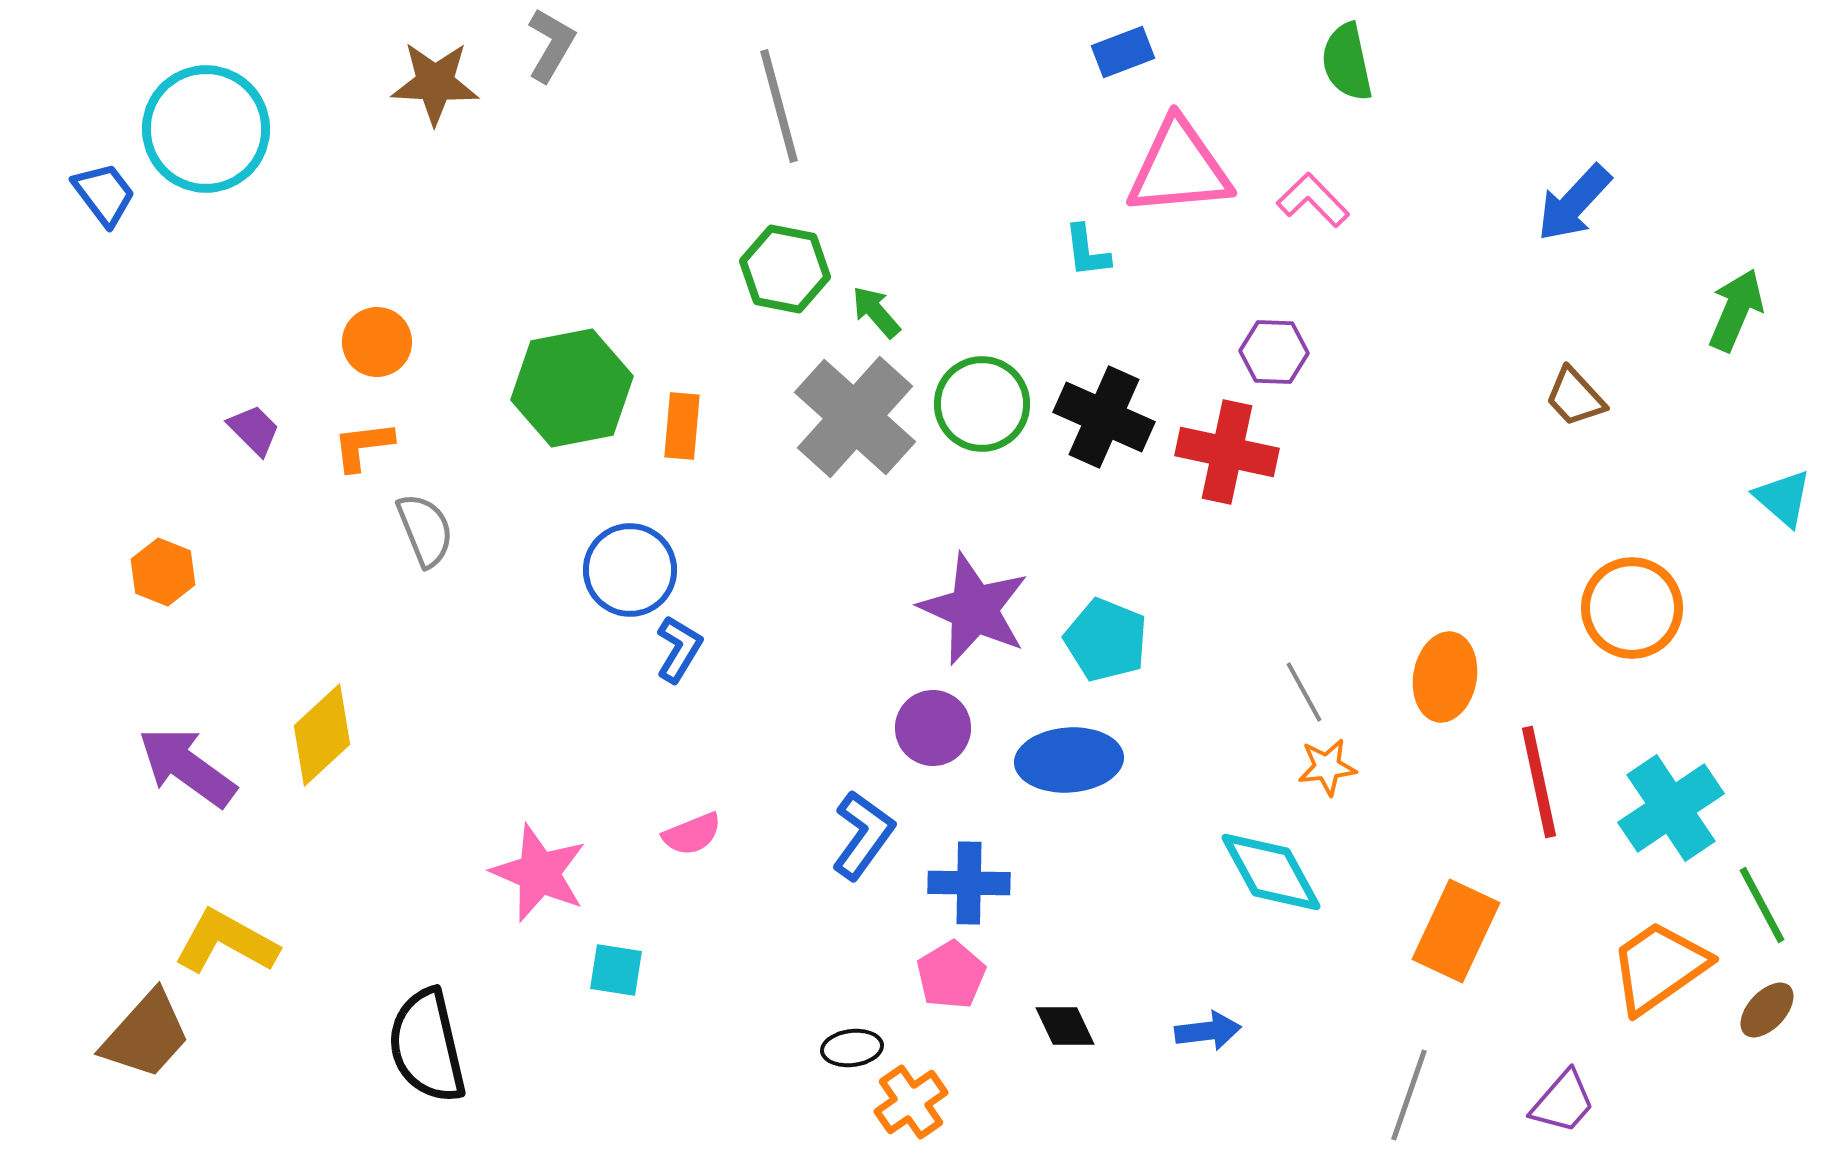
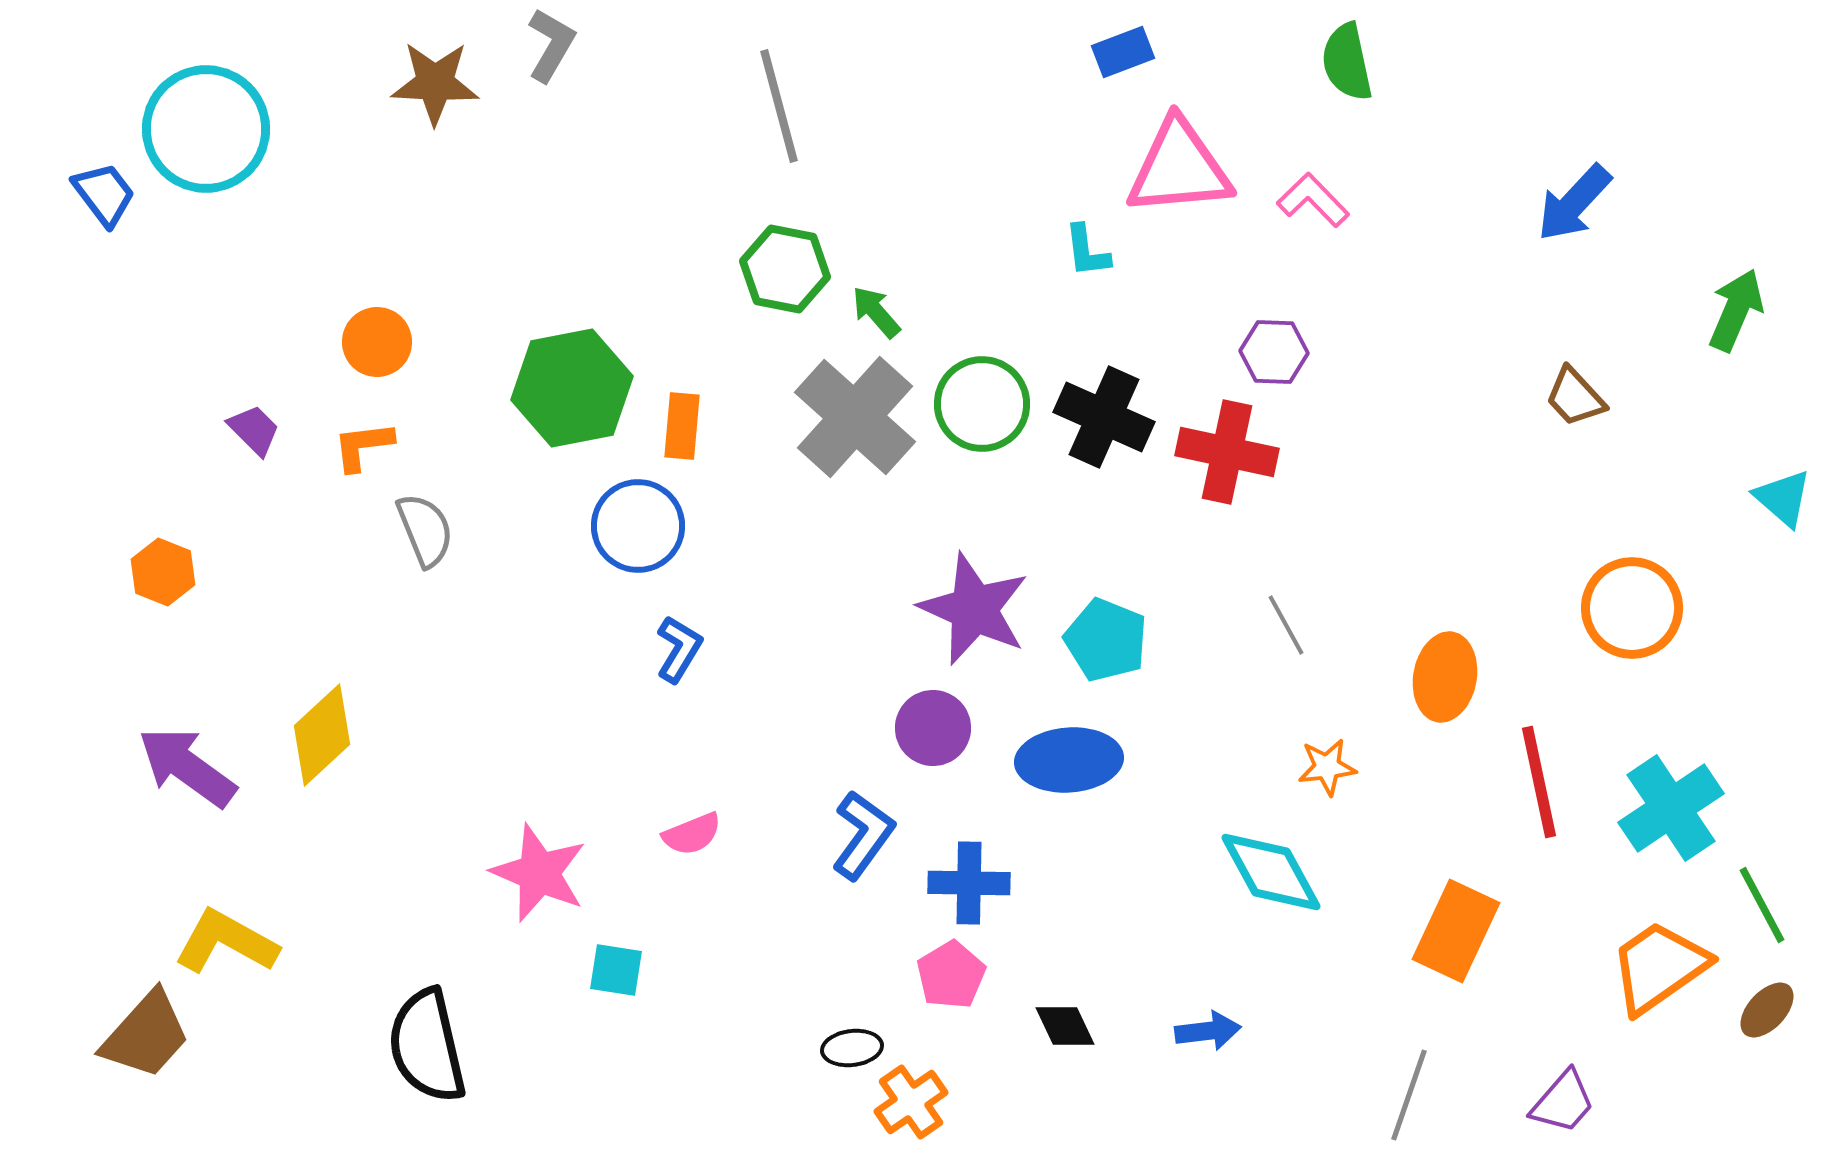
blue circle at (630, 570): moved 8 px right, 44 px up
gray line at (1304, 692): moved 18 px left, 67 px up
